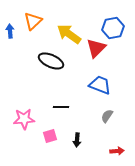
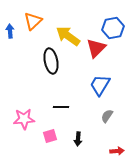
yellow arrow: moved 1 px left, 2 px down
black ellipse: rotated 55 degrees clockwise
blue trapezoid: rotated 80 degrees counterclockwise
black arrow: moved 1 px right, 1 px up
